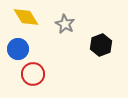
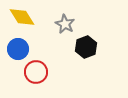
yellow diamond: moved 4 px left
black hexagon: moved 15 px left, 2 px down
red circle: moved 3 px right, 2 px up
